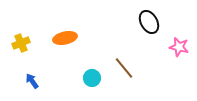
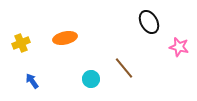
cyan circle: moved 1 px left, 1 px down
